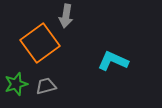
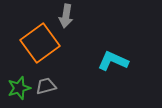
green star: moved 3 px right, 4 px down
